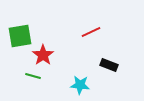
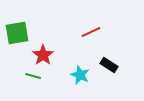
green square: moved 3 px left, 3 px up
black rectangle: rotated 12 degrees clockwise
cyan star: moved 10 px up; rotated 18 degrees clockwise
